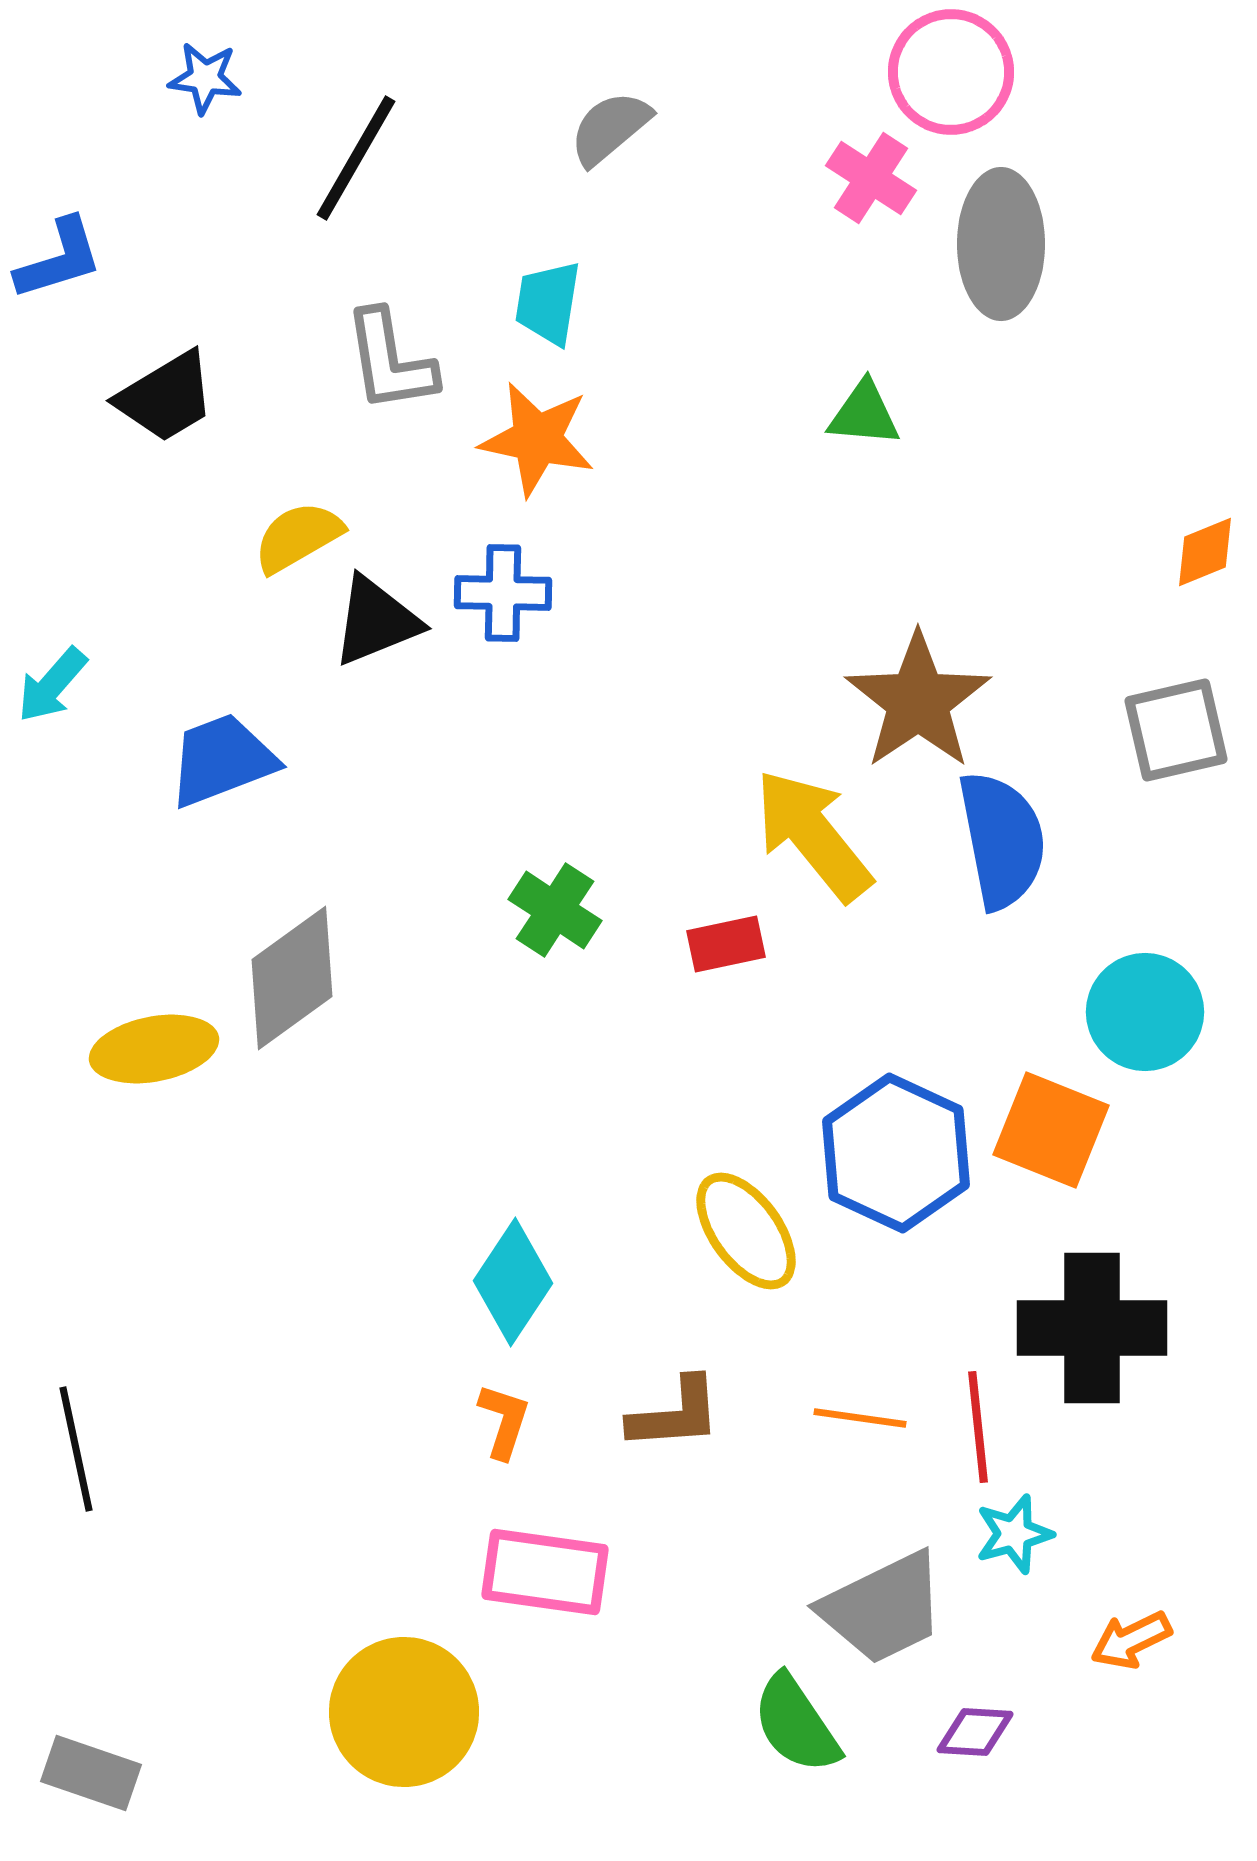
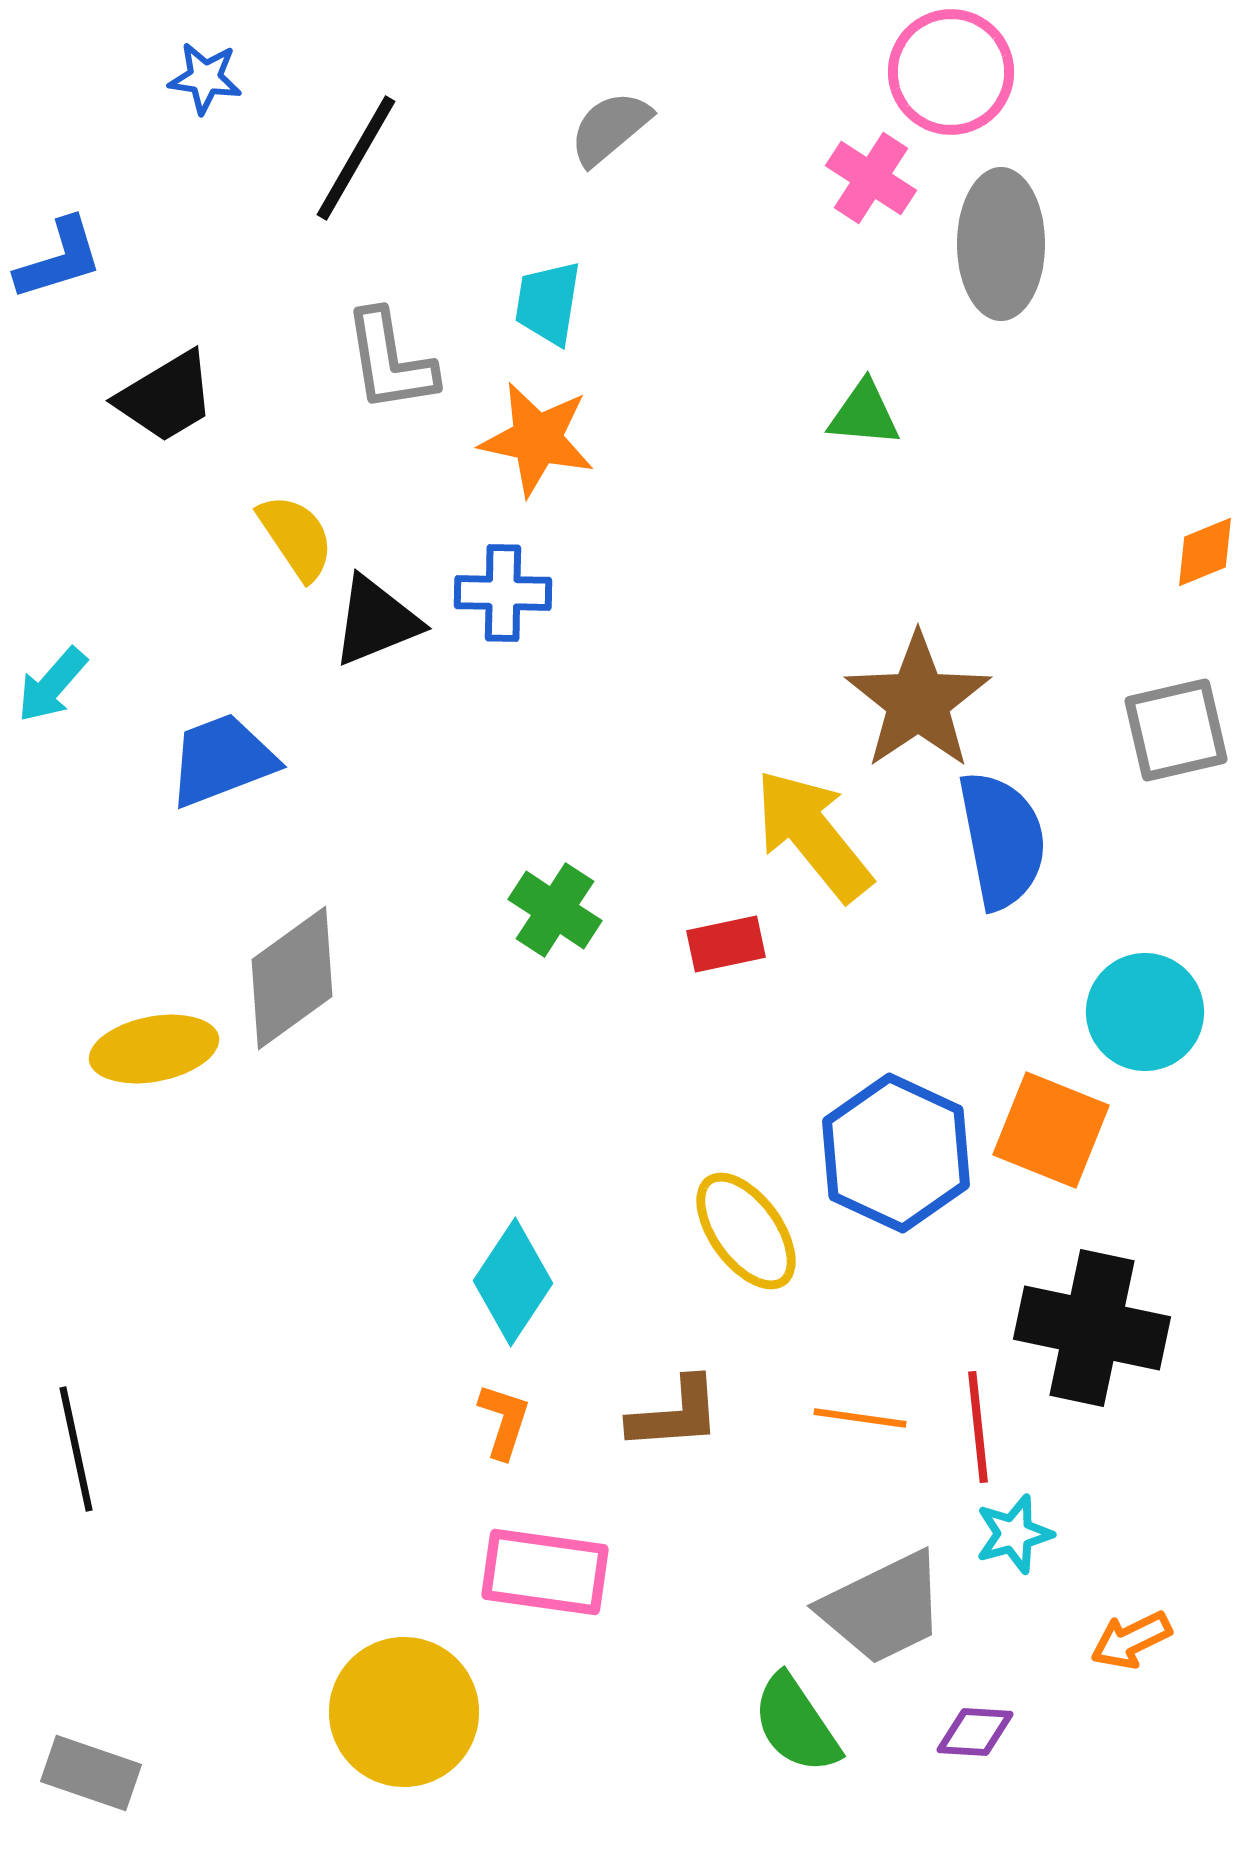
yellow semicircle at (298, 537): moved 2 px left; rotated 86 degrees clockwise
black cross at (1092, 1328): rotated 12 degrees clockwise
